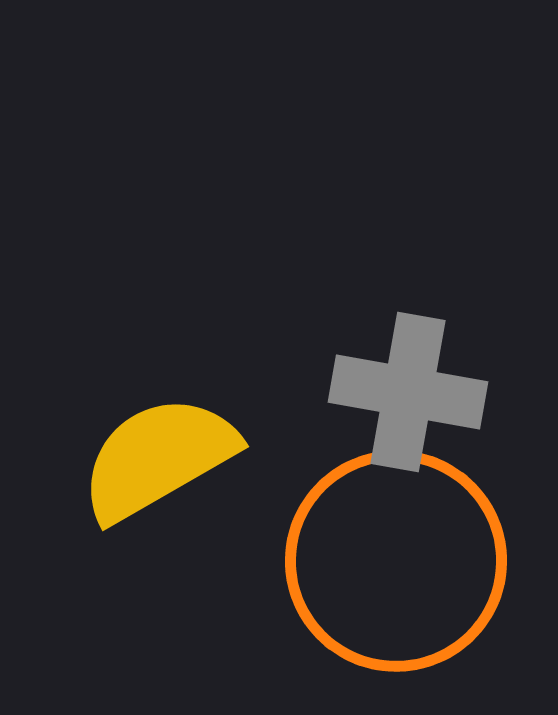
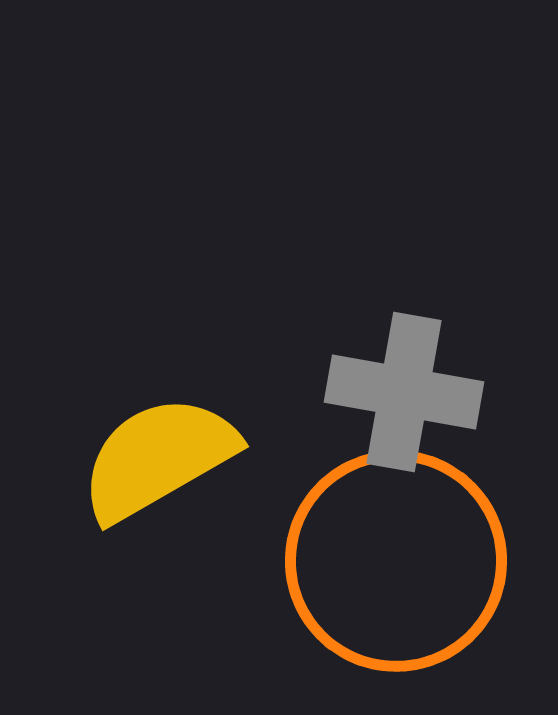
gray cross: moved 4 px left
